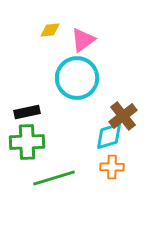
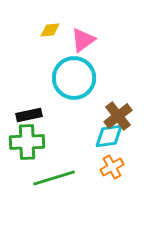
cyan circle: moved 3 px left
black rectangle: moved 2 px right, 3 px down
brown cross: moved 5 px left
cyan diamond: rotated 8 degrees clockwise
orange cross: rotated 30 degrees counterclockwise
